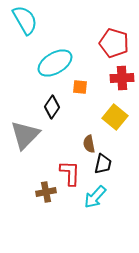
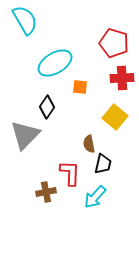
black diamond: moved 5 px left
